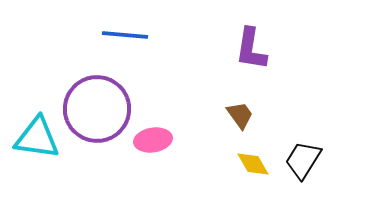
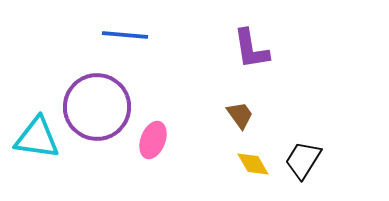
purple L-shape: rotated 18 degrees counterclockwise
purple circle: moved 2 px up
pink ellipse: rotated 60 degrees counterclockwise
